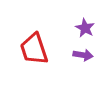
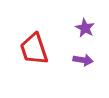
purple arrow: moved 5 px down
